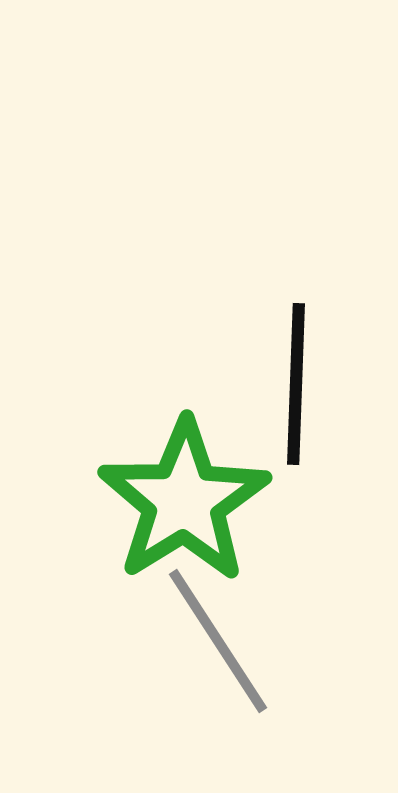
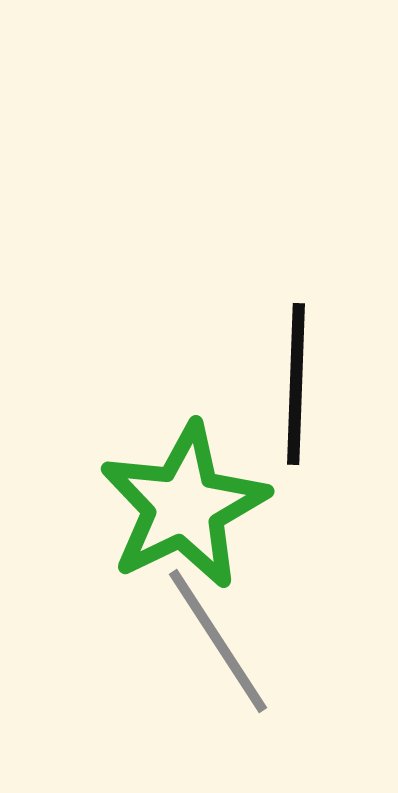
green star: moved 5 px down; rotated 6 degrees clockwise
